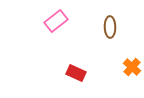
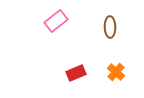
orange cross: moved 16 px left, 5 px down
red rectangle: rotated 48 degrees counterclockwise
